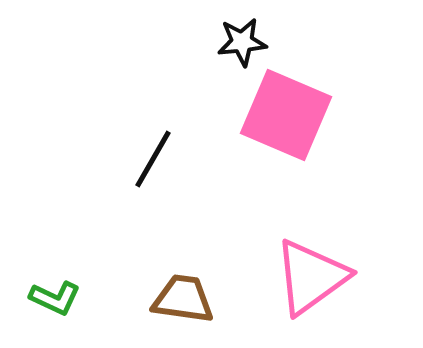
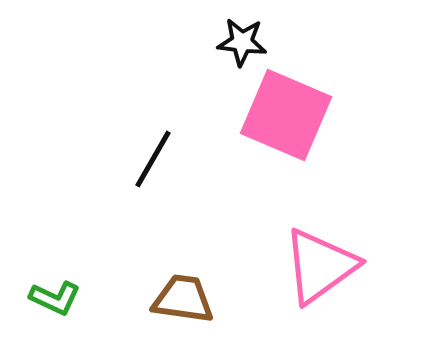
black star: rotated 12 degrees clockwise
pink triangle: moved 9 px right, 11 px up
